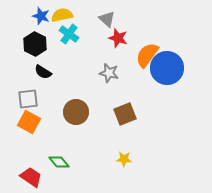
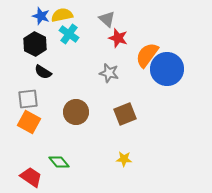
blue circle: moved 1 px down
